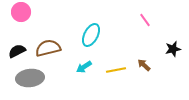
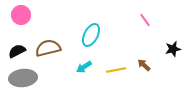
pink circle: moved 3 px down
gray ellipse: moved 7 px left
